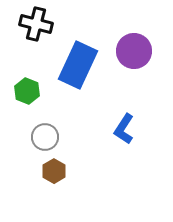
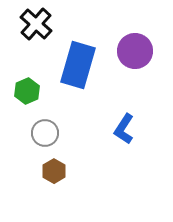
black cross: rotated 28 degrees clockwise
purple circle: moved 1 px right
blue rectangle: rotated 9 degrees counterclockwise
green hexagon: rotated 15 degrees clockwise
gray circle: moved 4 px up
